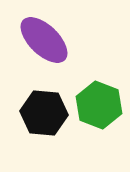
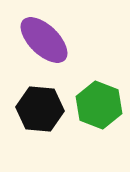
black hexagon: moved 4 px left, 4 px up
